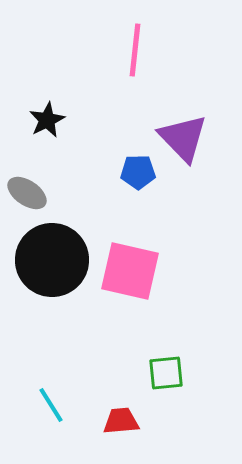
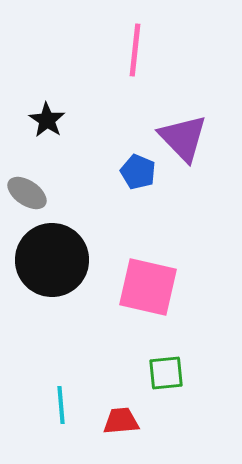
black star: rotated 12 degrees counterclockwise
blue pentagon: rotated 24 degrees clockwise
pink square: moved 18 px right, 16 px down
cyan line: moved 10 px right; rotated 27 degrees clockwise
